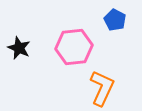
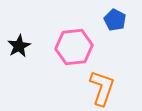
black star: moved 2 px up; rotated 20 degrees clockwise
orange L-shape: rotated 6 degrees counterclockwise
